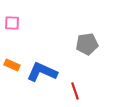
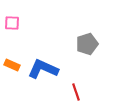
gray pentagon: rotated 10 degrees counterclockwise
blue L-shape: moved 1 px right, 3 px up
red line: moved 1 px right, 1 px down
